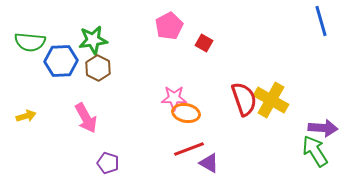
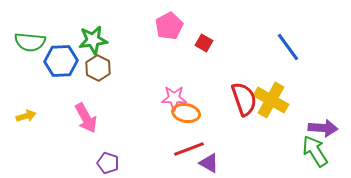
blue line: moved 33 px left, 26 px down; rotated 20 degrees counterclockwise
